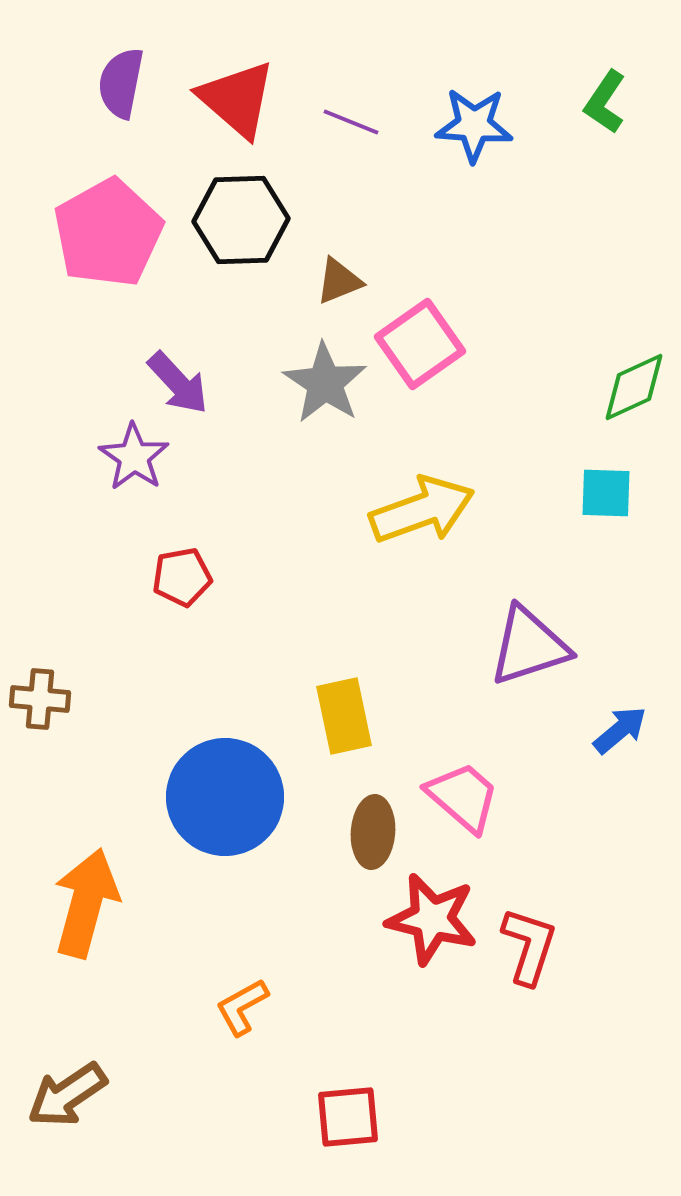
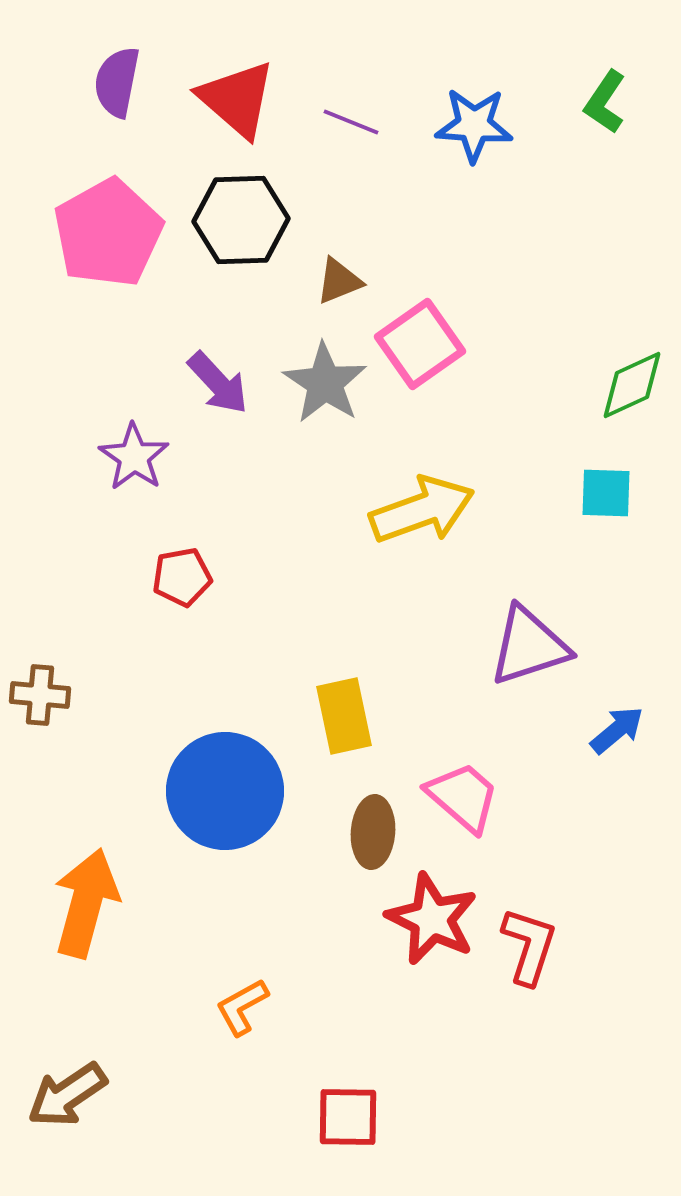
purple semicircle: moved 4 px left, 1 px up
purple arrow: moved 40 px right
green diamond: moved 2 px left, 2 px up
brown cross: moved 4 px up
blue arrow: moved 3 px left
blue circle: moved 6 px up
red star: rotated 12 degrees clockwise
red square: rotated 6 degrees clockwise
